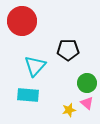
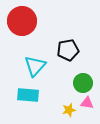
black pentagon: rotated 10 degrees counterclockwise
green circle: moved 4 px left
pink triangle: rotated 32 degrees counterclockwise
